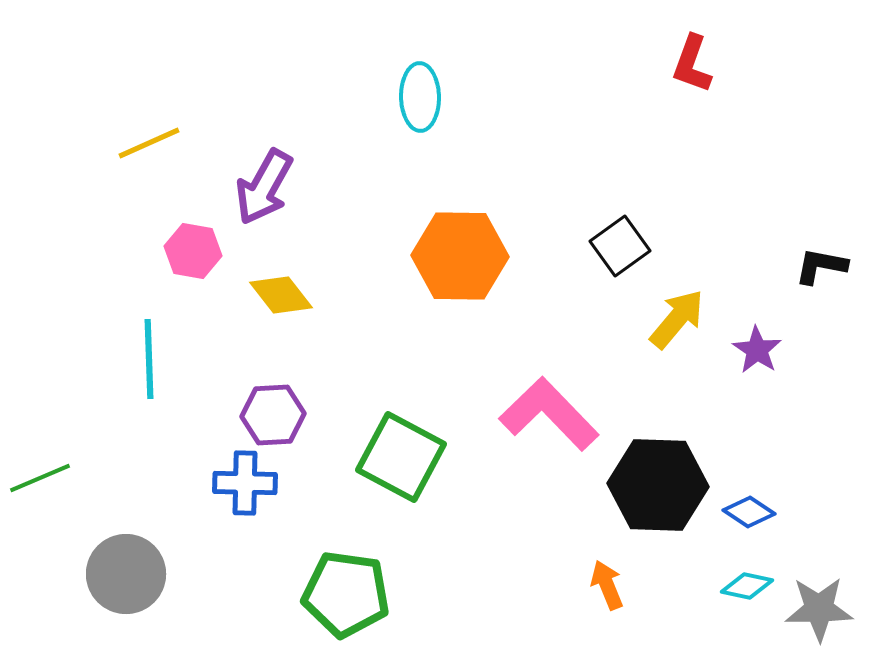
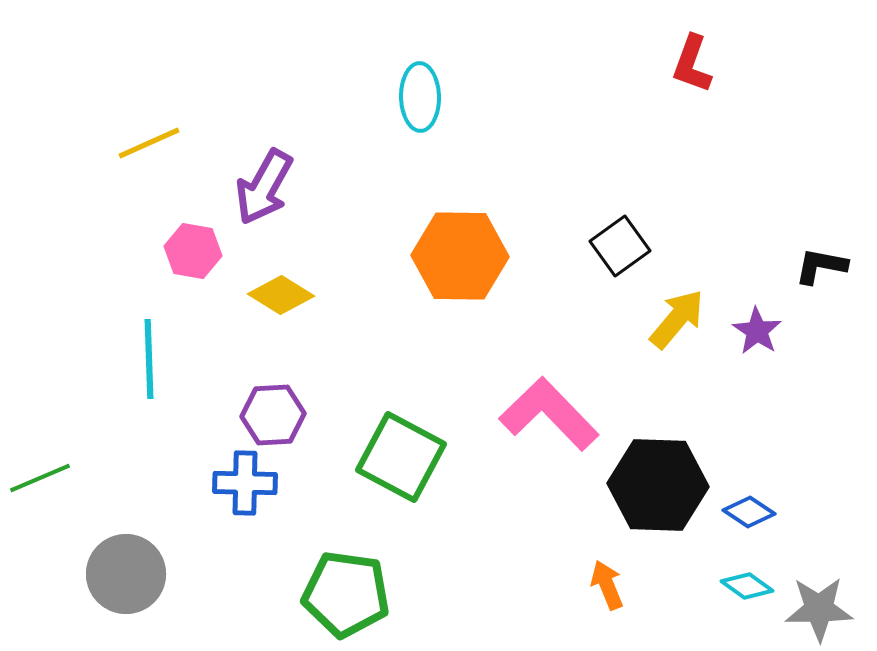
yellow diamond: rotated 20 degrees counterclockwise
purple star: moved 19 px up
cyan diamond: rotated 24 degrees clockwise
